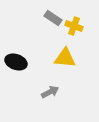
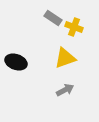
yellow cross: moved 1 px down
yellow triangle: rotated 25 degrees counterclockwise
gray arrow: moved 15 px right, 2 px up
